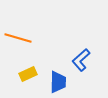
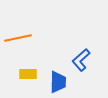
orange line: rotated 28 degrees counterclockwise
yellow rectangle: rotated 24 degrees clockwise
